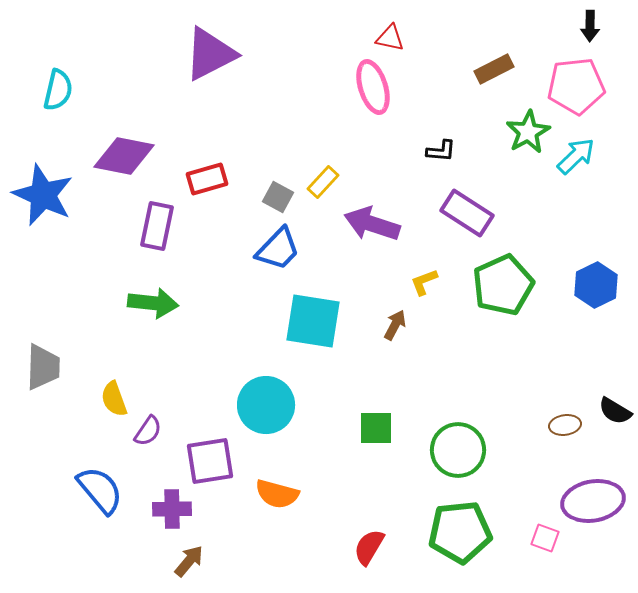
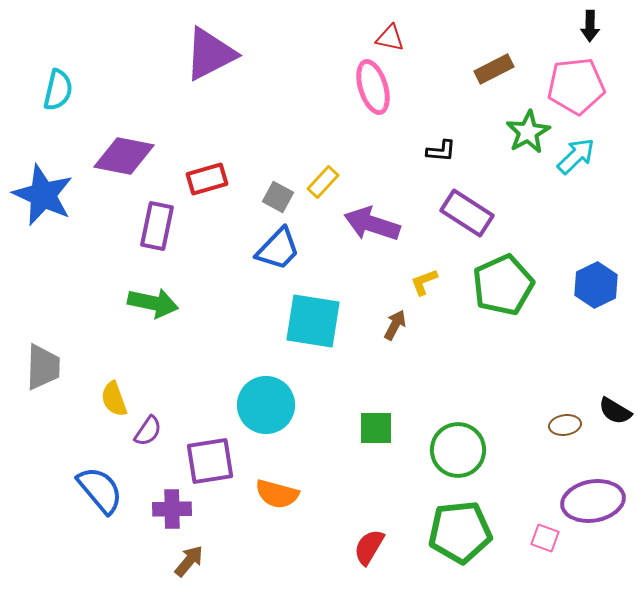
green arrow at (153, 303): rotated 6 degrees clockwise
